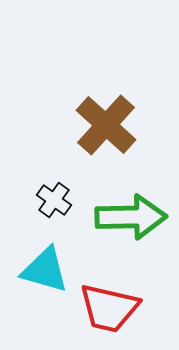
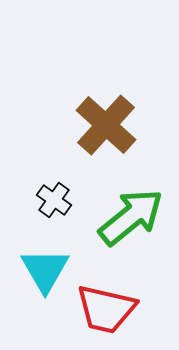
green arrow: rotated 38 degrees counterclockwise
cyan triangle: rotated 44 degrees clockwise
red trapezoid: moved 3 px left, 1 px down
